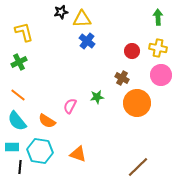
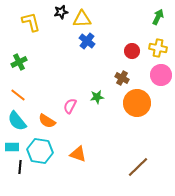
green arrow: rotated 28 degrees clockwise
yellow L-shape: moved 7 px right, 10 px up
